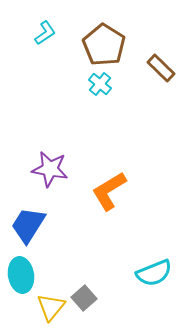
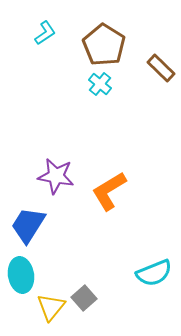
purple star: moved 6 px right, 7 px down
